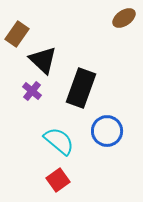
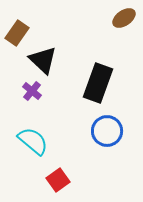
brown rectangle: moved 1 px up
black rectangle: moved 17 px right, 5 px up
cyan semicircle: moved 26 px left
